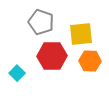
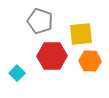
gray pentagon: moved 1 px left, 1 px up
